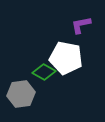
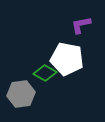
white pentagon: moved 1 px right, 1 px down
green diamond: moved 1 px right, 1 px down
